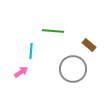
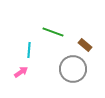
green line: moved 1 px down; rotated 15 degrees clockwise
brown rectangle: moved 4 px left
cyan line: moved 2 px left, 1 px up
